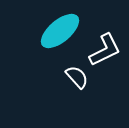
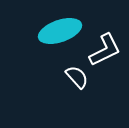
cyan ellipse: rotated 21 degrees clockwise
